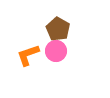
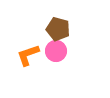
brown pentagon: rotated 15 degrees counterclockwise
